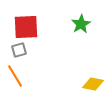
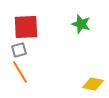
green star: rotated 24 degrees counterclockwise
orange line: moved 5 px right, 4 px up
